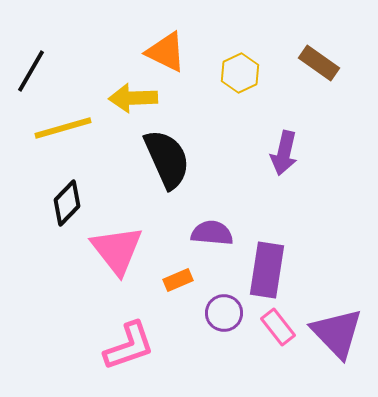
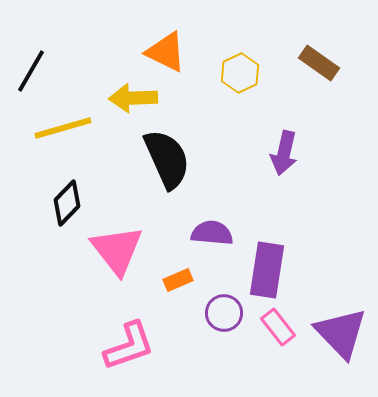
purple triangle: moved 4 px right
